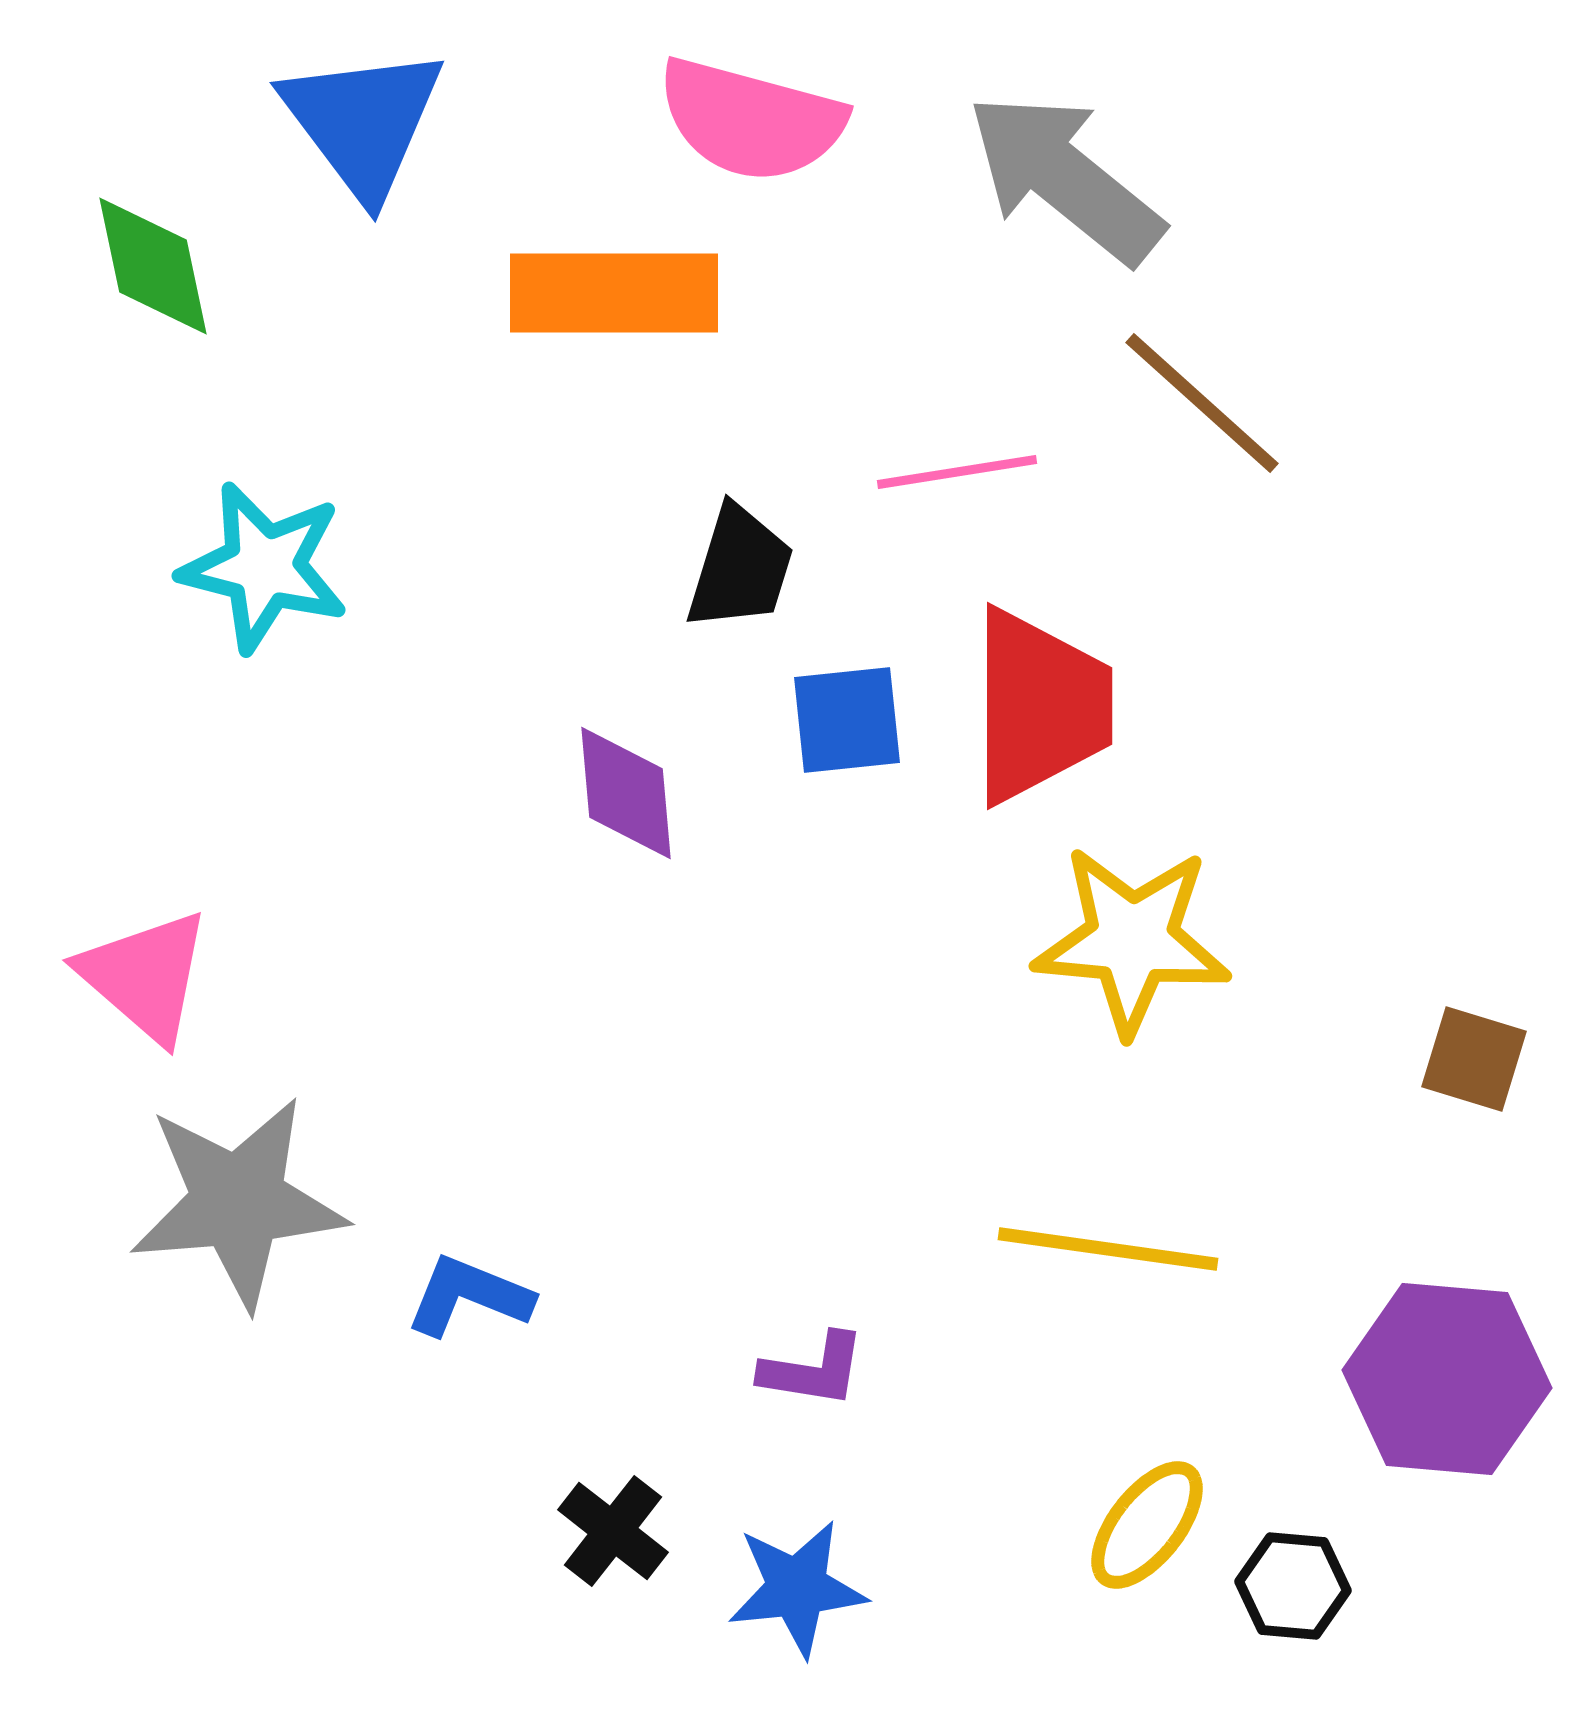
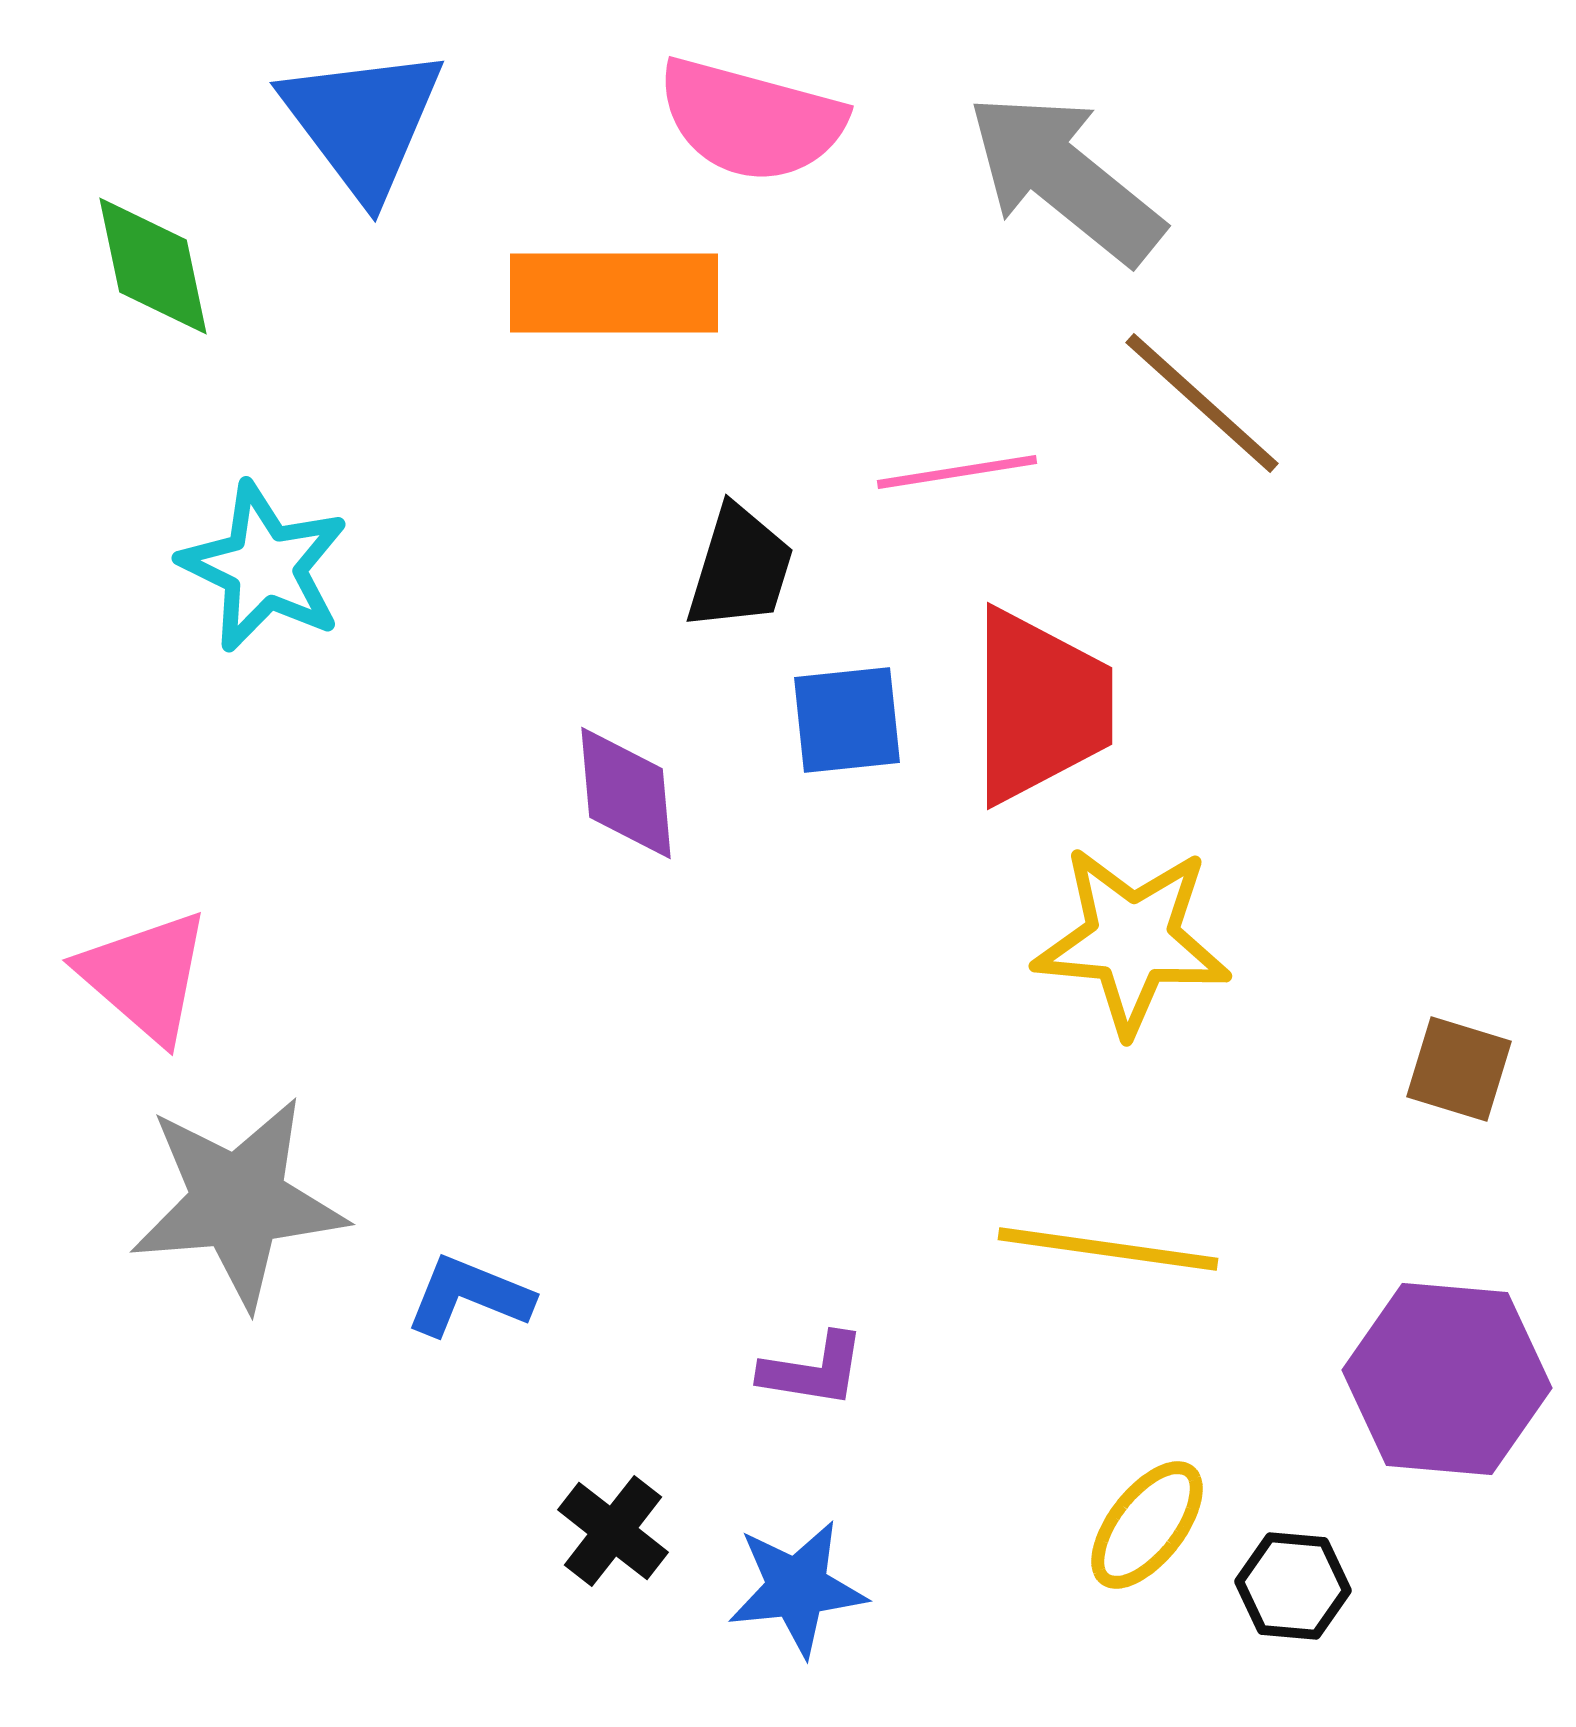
cyan star: rotated 12 degrees clockwise
brown square: moved 15 px left, 10 px down
